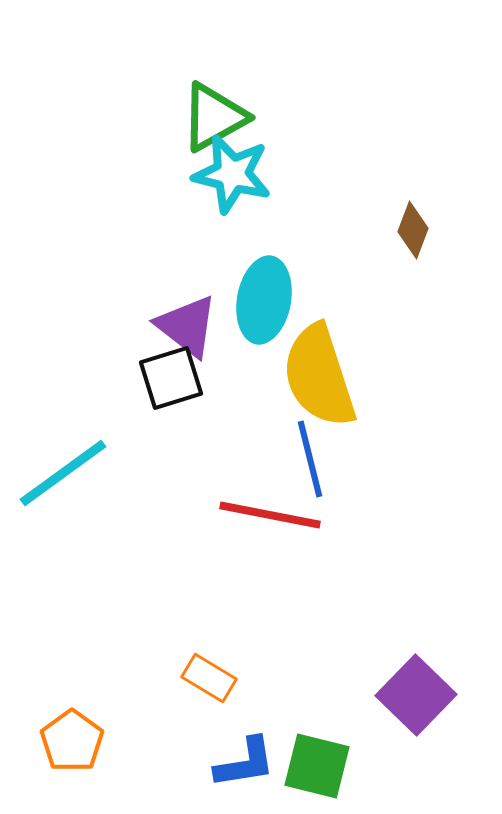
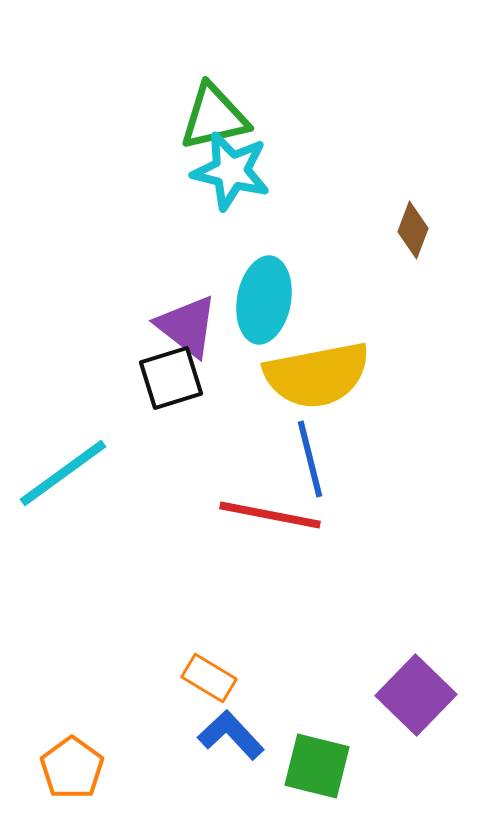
green triangle: rotated 16 degrees clockwise
cyan star: moved 1 px left, 3 px up
yellow semicircle: moved 2 px left, 1 px up; rotated 83 degrees counterclockwise
orange pentagon: moved 27 px down
blue L-shape: moved 14 px left, 28 px up; rotated 124 degrees counterclockwise
